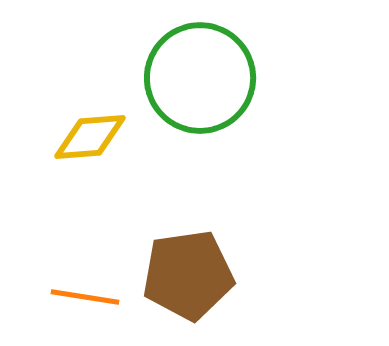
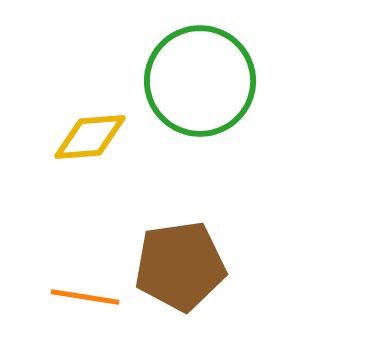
green circle: moved 3 px down
brown pentagon: moved 8 px left, 9 px up
